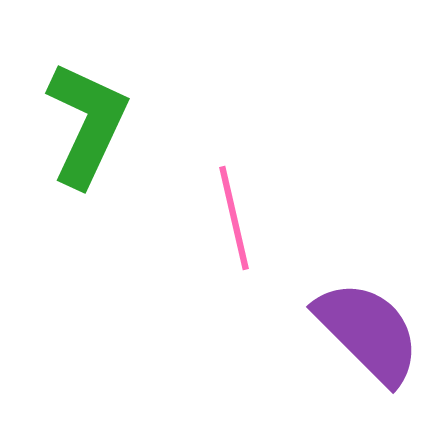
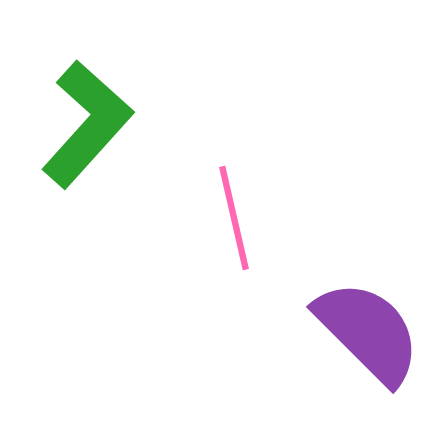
green L-shape: rotated 17 degrees clockwise
